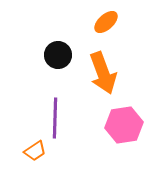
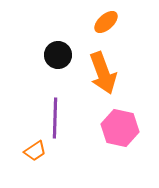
pink hexagon: moved 4 px left, 3 px down; rotated 21 degrees clockwise
